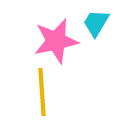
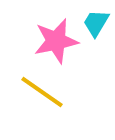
yellow line: rotated 51 degrees counterclockwise
